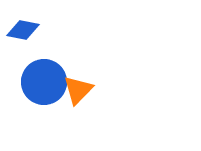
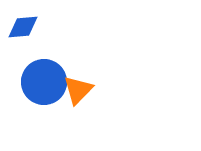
blue diamond: moved 3 px up; rotated 16 degrees counterclockwise
